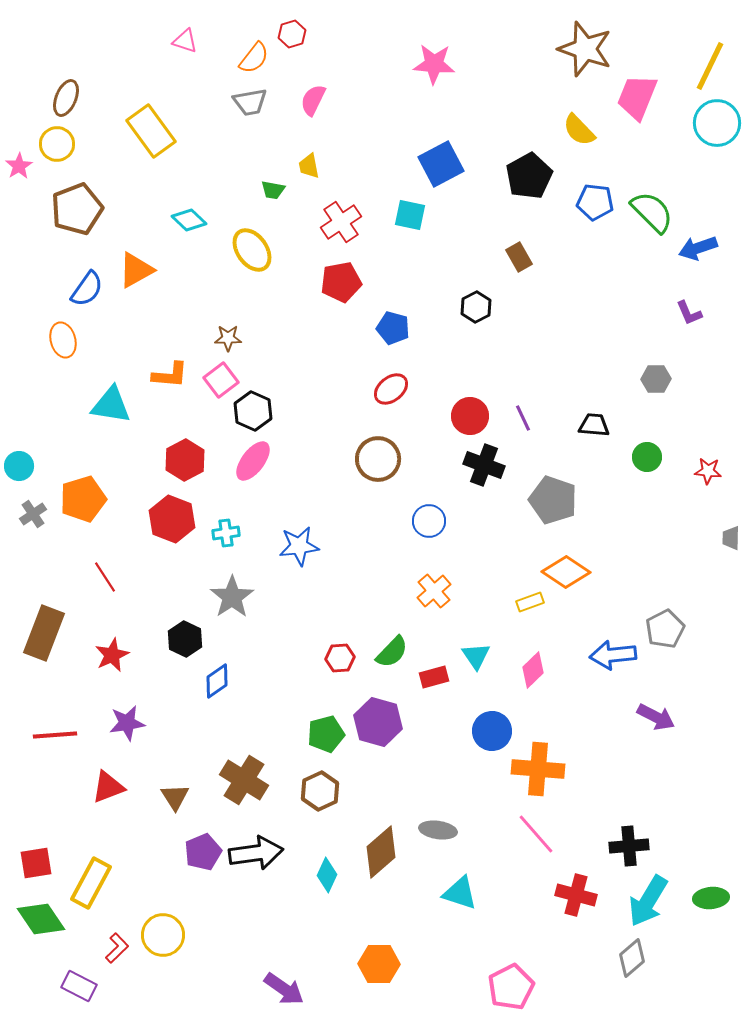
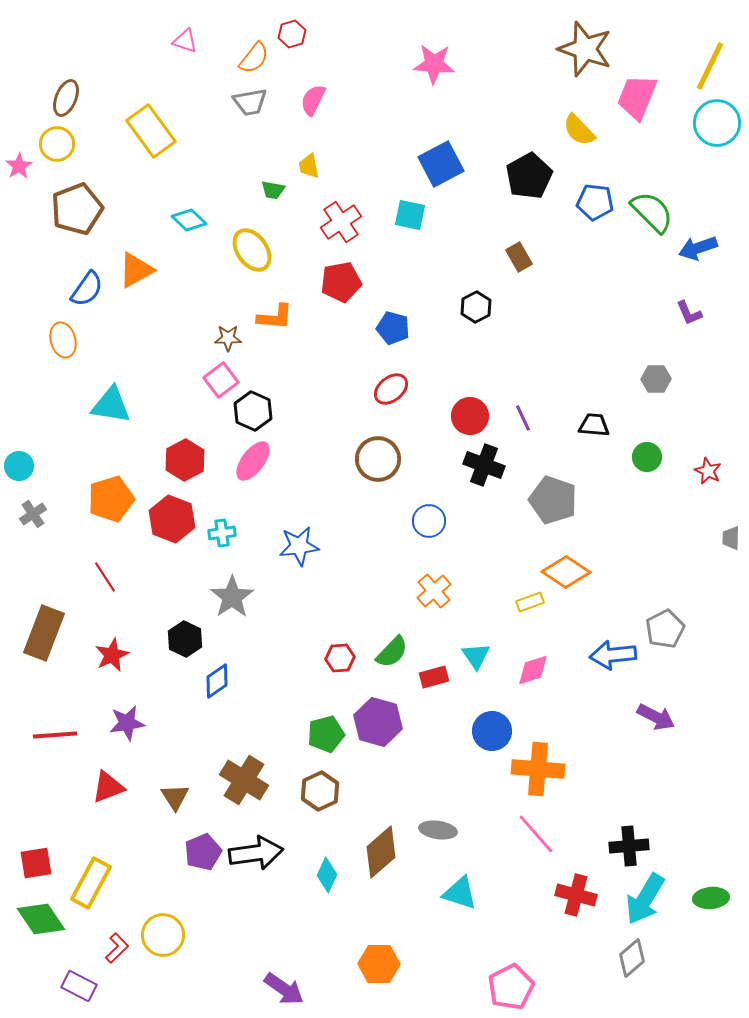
orange L-shape at (170, 375): moved 105 px right, 58 px up
red star at (708, 471): rotated 20 degrees clockwise
orange pentagon at (83, 499): moved 28 px right
cyan cross at (226, 533): moved 4 px left
pink diamond at (533, 670): rotated 27 degrees clockwise
cyan arrow at (648, 901): moved 3 px left, 2 px up
